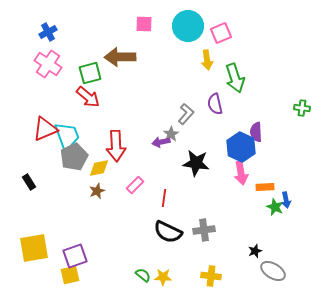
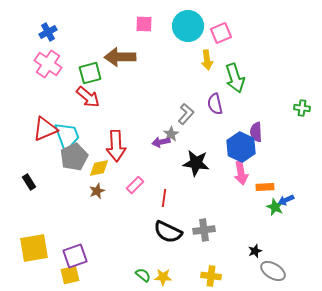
blue arrow at (286, 200): rotated 77 degrees clockwise
